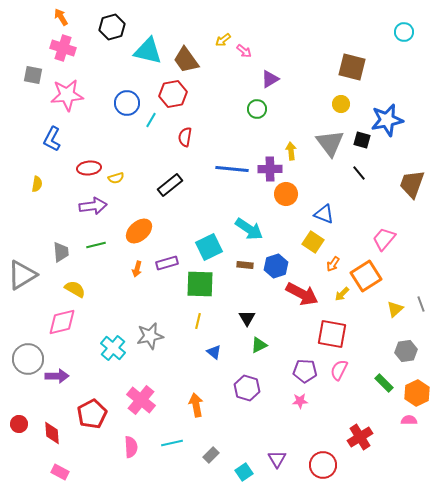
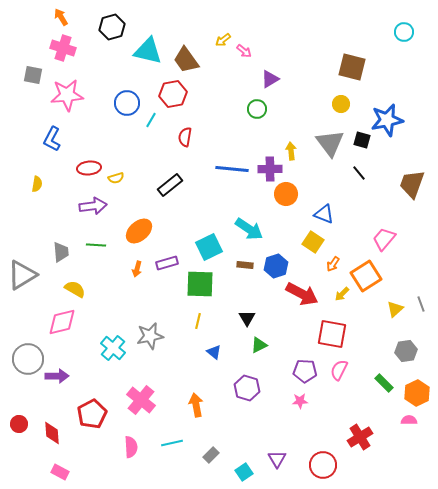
green line at (96, 245): rotated 18 degrees clockwise
